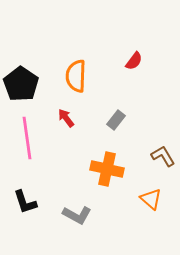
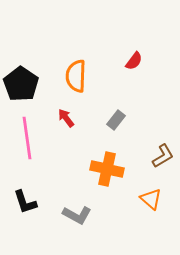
brown L-shape: rotated 90 degrees clockwise
